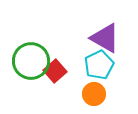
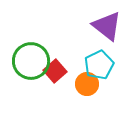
purple triangle: moved 2 px right, 12 px up; rotated 8 degrees clockwise
orange circle: moved 7 px left, 10 px up
